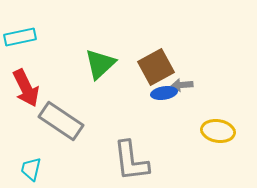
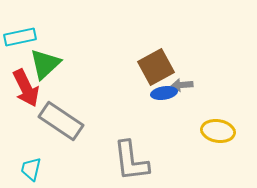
green triangle: moved 55 px left
